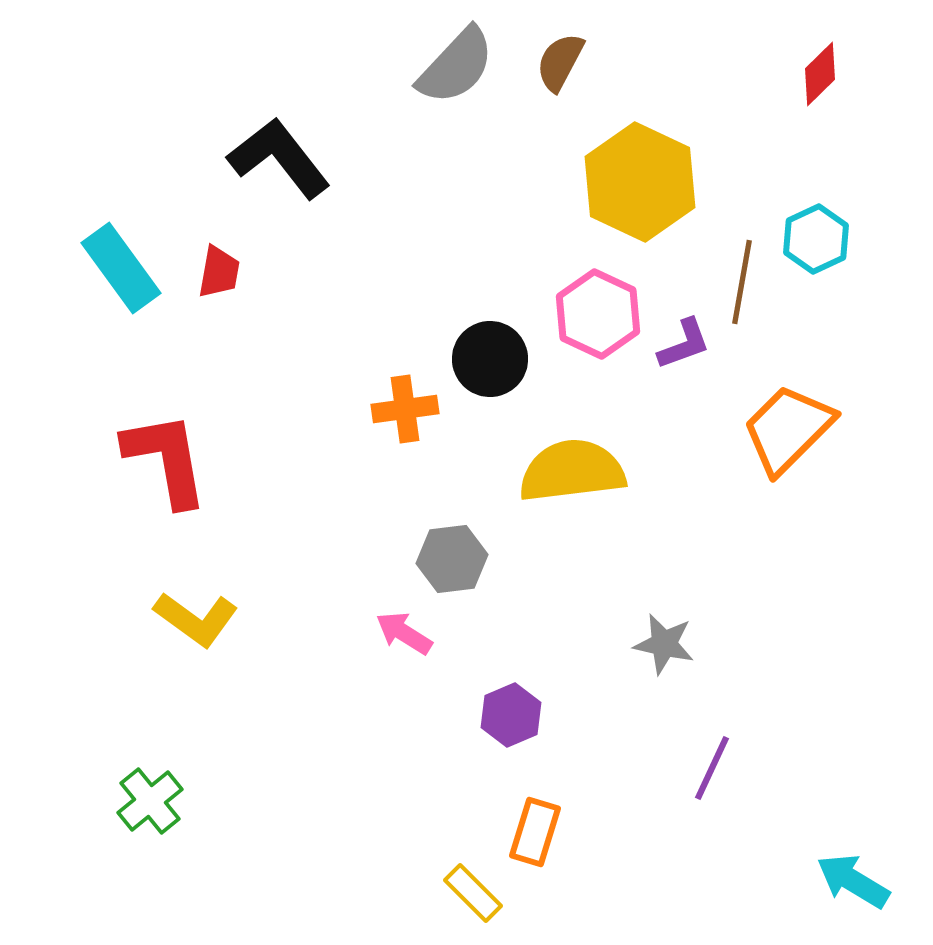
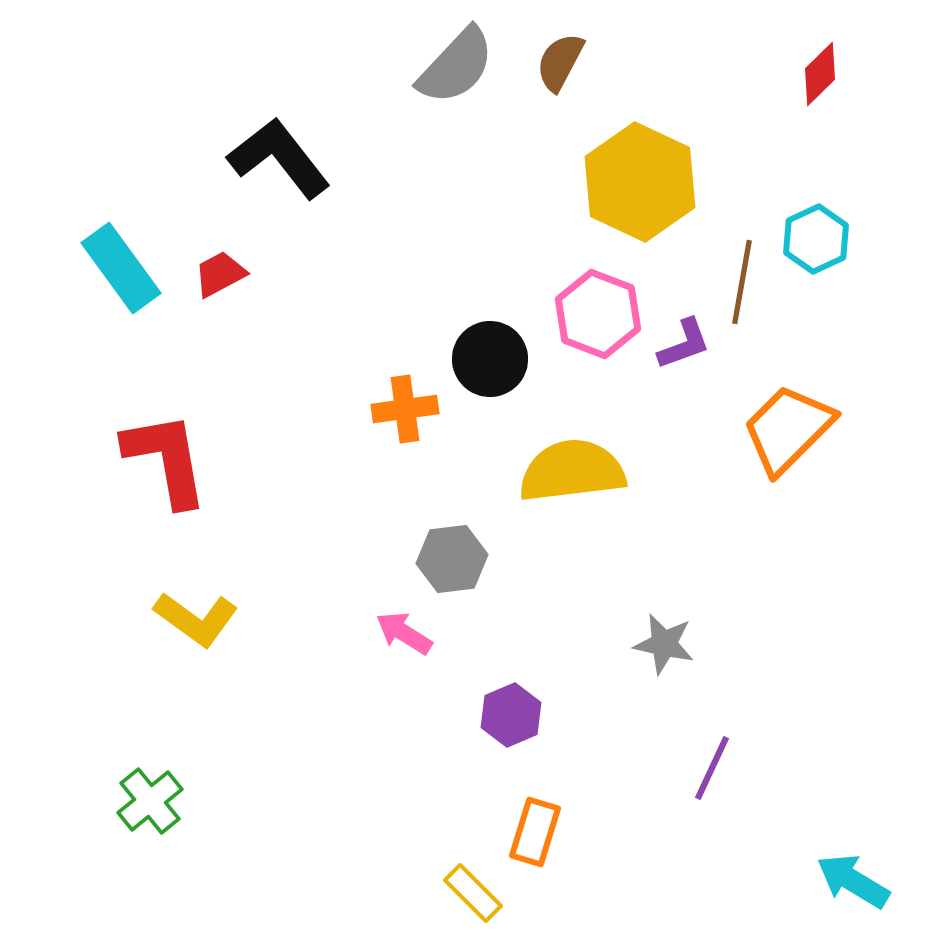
red trapezoid: moved 1 px right, 2 px down; rotated 128 degrees counterclockwise
pink hexagon: rotated 4 degrees counterclockwise
